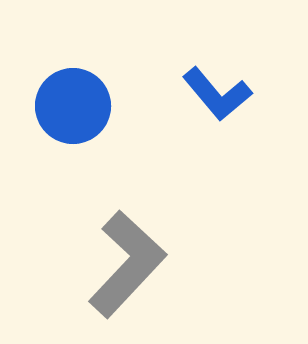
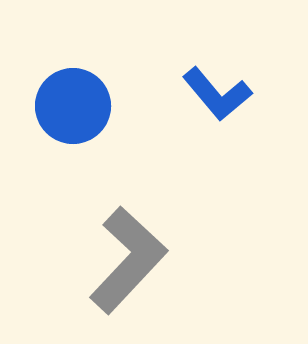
gray L-shape: moved 1 px right, 4 px up
